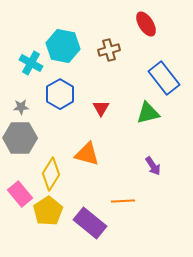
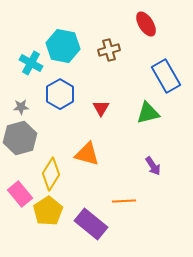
blue rectangle: moved 2 px right, 2 px up; rotated 8 degrees clockwise
gray hexagon: rotated 16 degrees counterclockwise
orange line: moved 1 px right
purple rectangle: moved 1 px right, 1 px down
